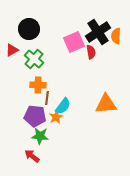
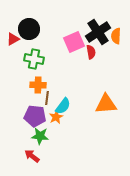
red triangle: moved 1 px right, 11 px up
green cross: rotated 30 degrees counterclockwise
